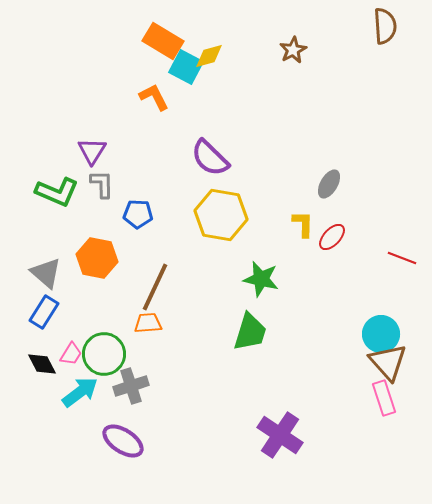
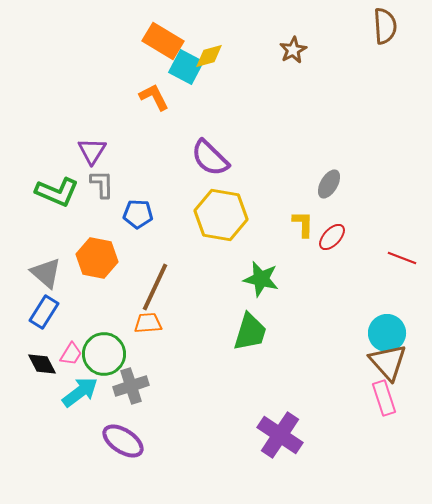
cyan circle: moved 6 px right, 1 px up
